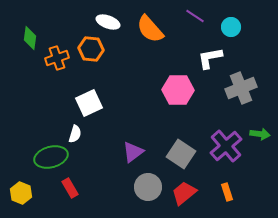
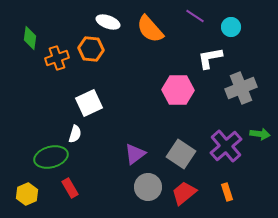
purple triangle: moved 2 px right, 2 px down
yellow hexagon: moved 6 px right, 1 px down; rotated 15 degrees clockwise
